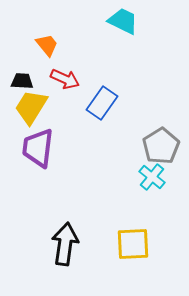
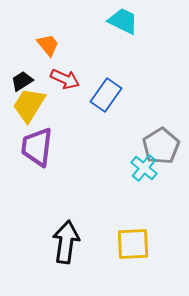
orange trapezoid: moved 1 px right
black trapezoid: rotated 35 degrees counterclockwise
blue rectangle: moved 4 px right, 8 px up
yellow trapezoid: moved 2 px left, 2 px up
purple trapezoid: moved 1 px left, 1 px up
cyan cross: moved 8 px left, 9 px up
black arrow: moved 1 px right, 2 px up
